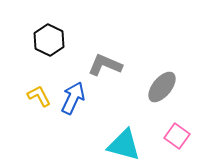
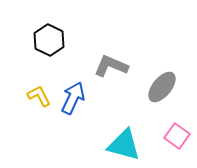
gray L-shape: moved 6 px right, 1 px down
